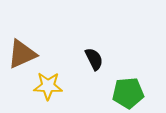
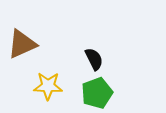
brown triangle: moved 10 px up
green pentagon: moved 31 px left; rotated 16 degrees counterclockwise
